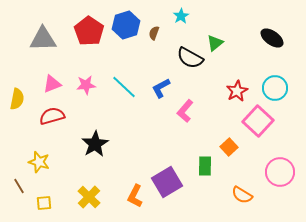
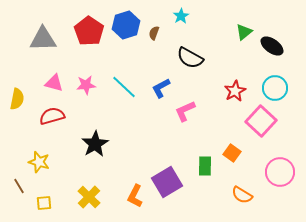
black ellipse: moved 8 px down
green triangle: moved 29 px right, 11 px up
pink triangle: moved 2 px right, 1 px up; rotated 36 degrees clockwise
red star: moved 2 px left
pink L-shape: rotated 25 degrees clockwise
pink square: moved 3 px right
orange square: moved 3 px right, 6 px down; rotated 12 degrees counterclockwise
